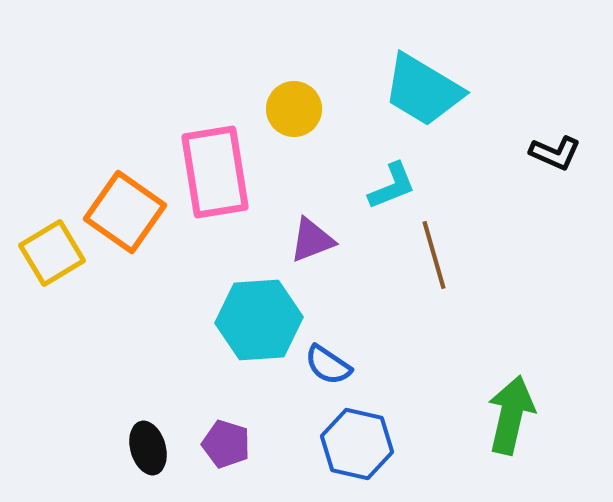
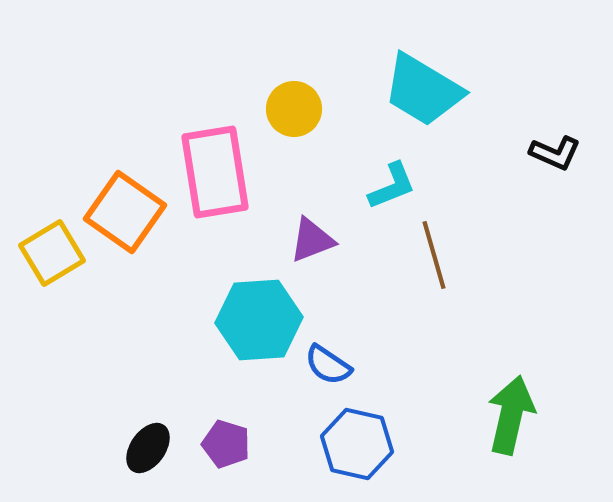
black ellipse: rotated 51 degrees clockwise
